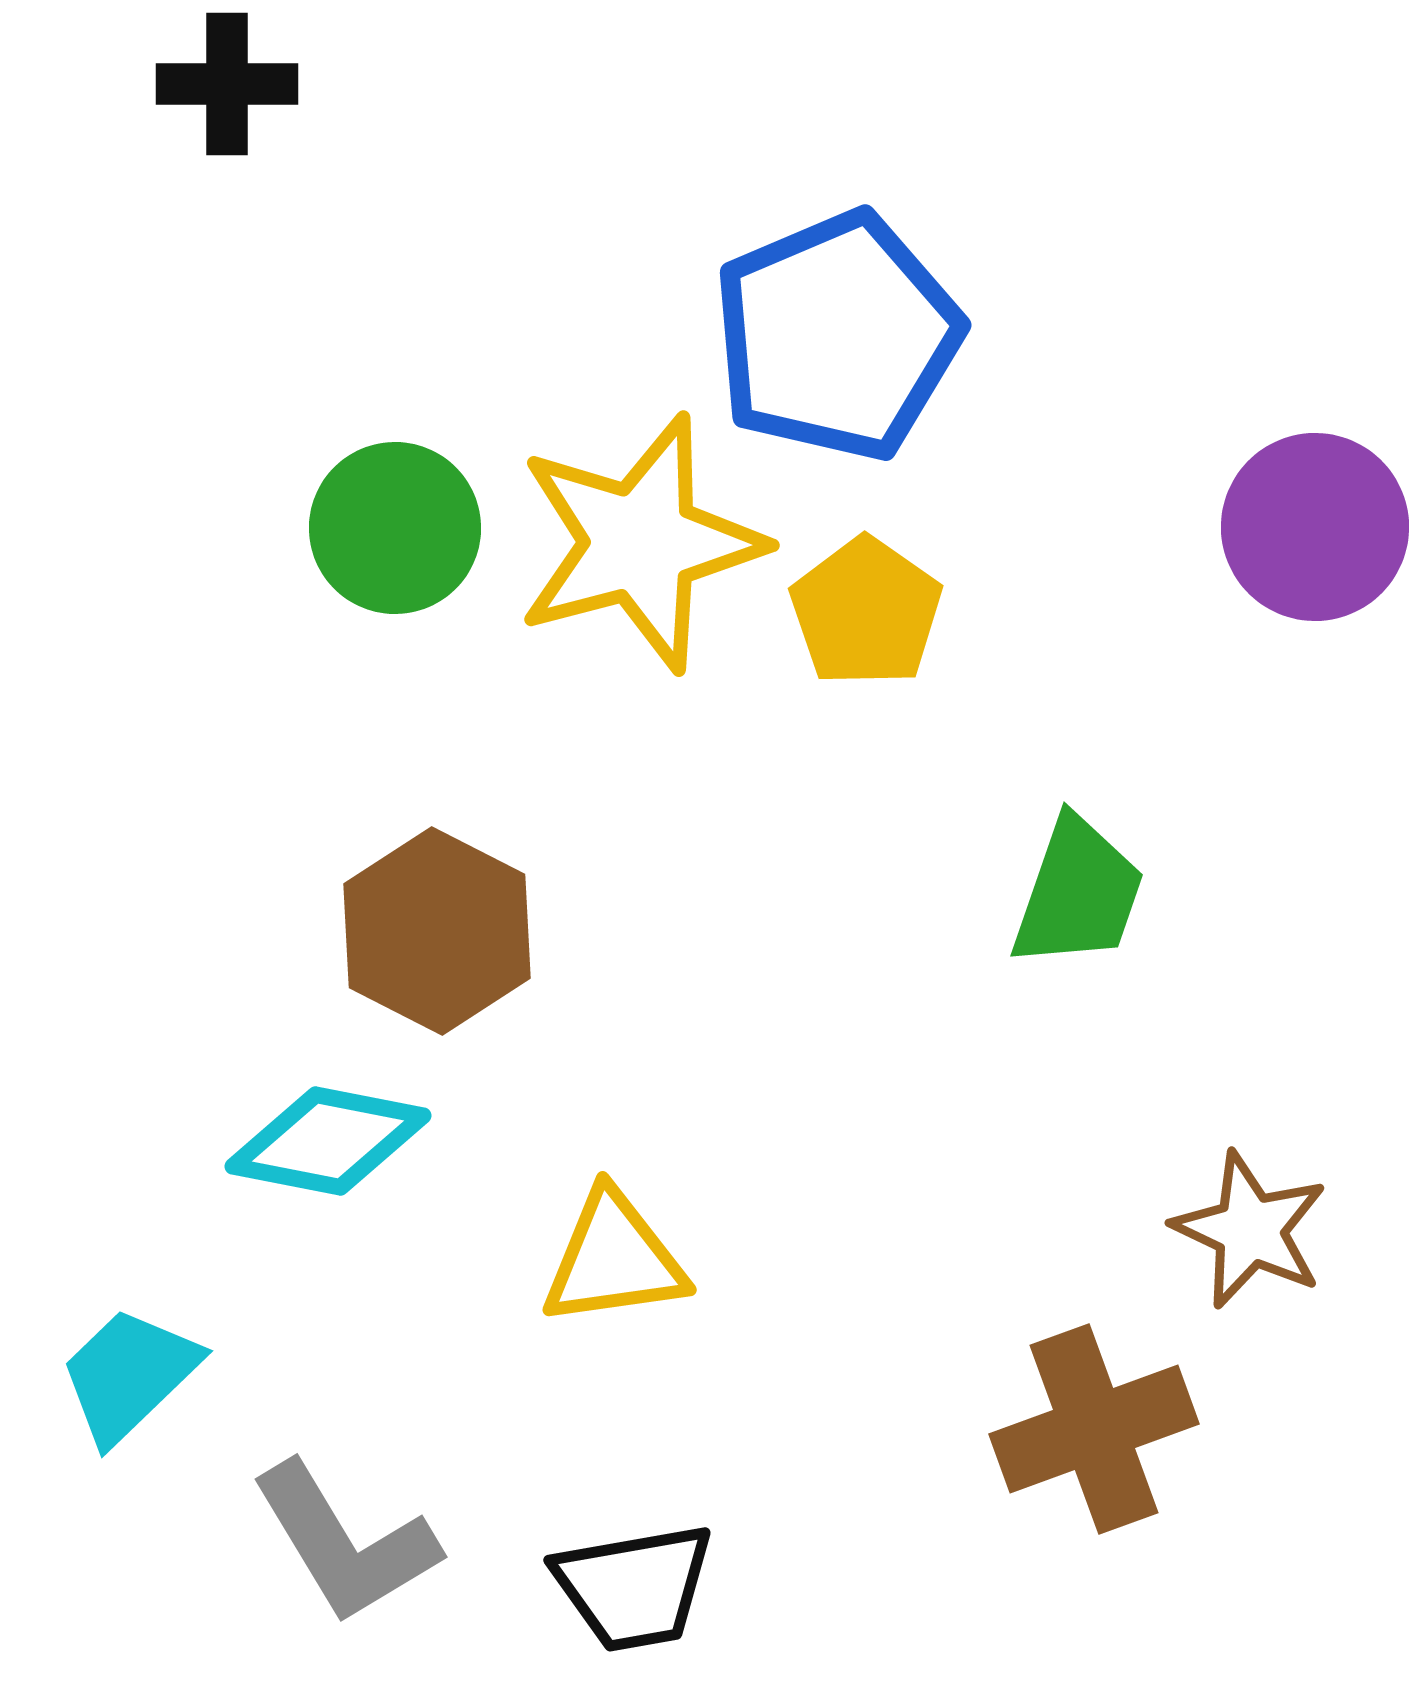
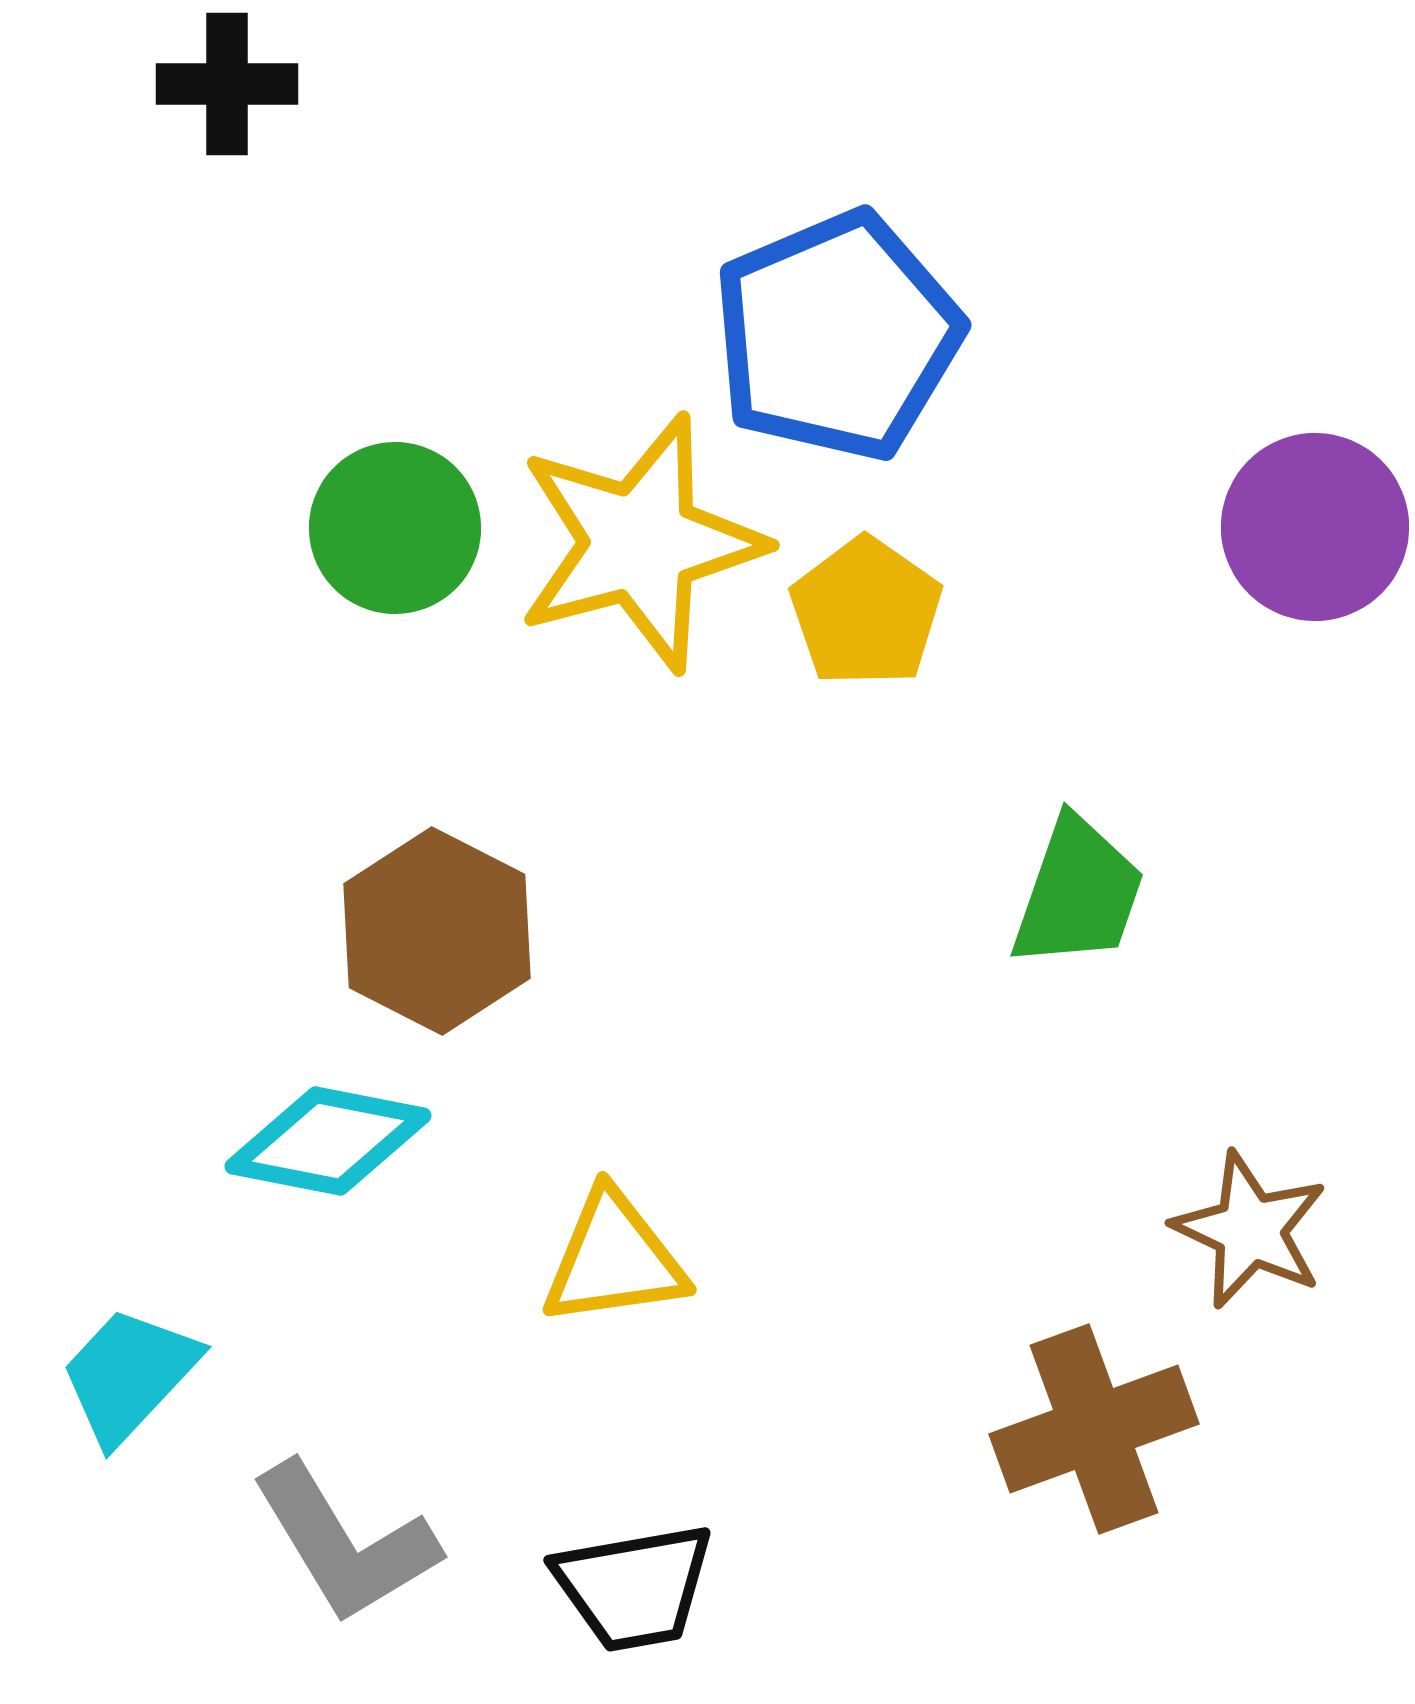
cyan trapezoid: rotated 3 degrees counterclockwise
